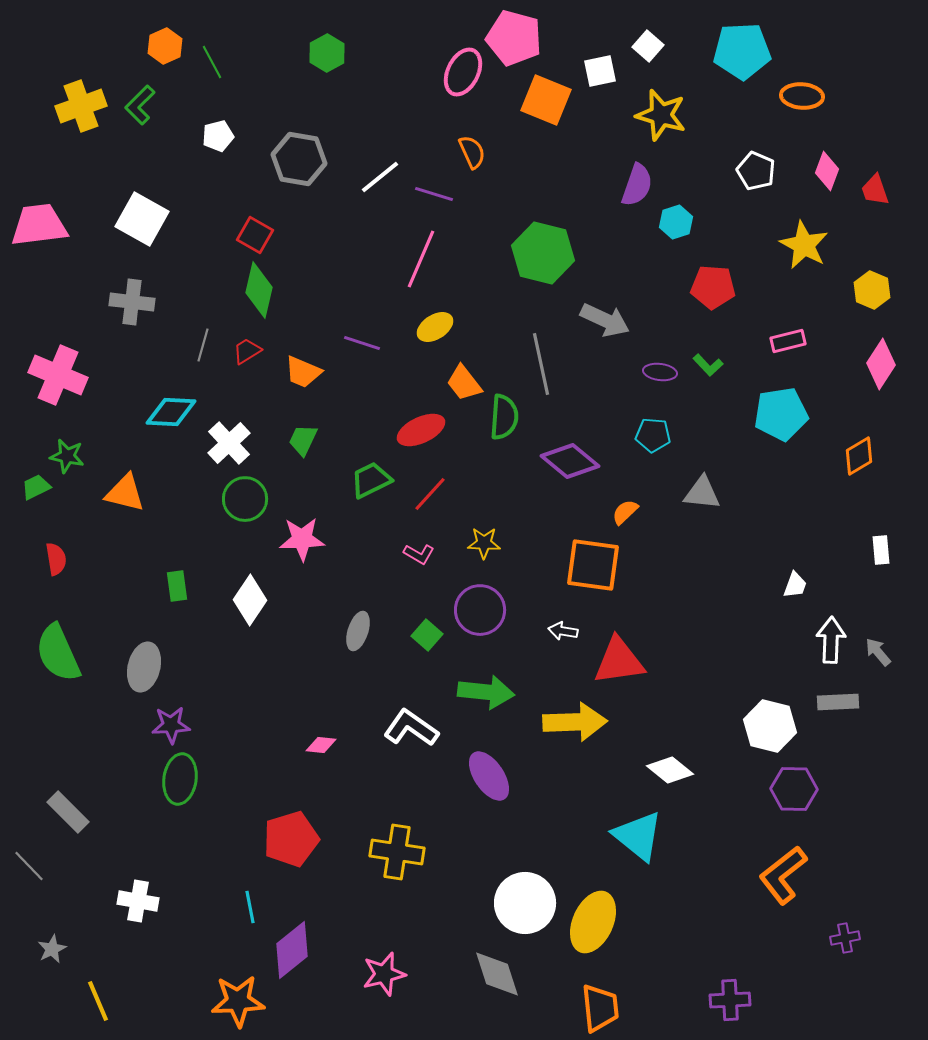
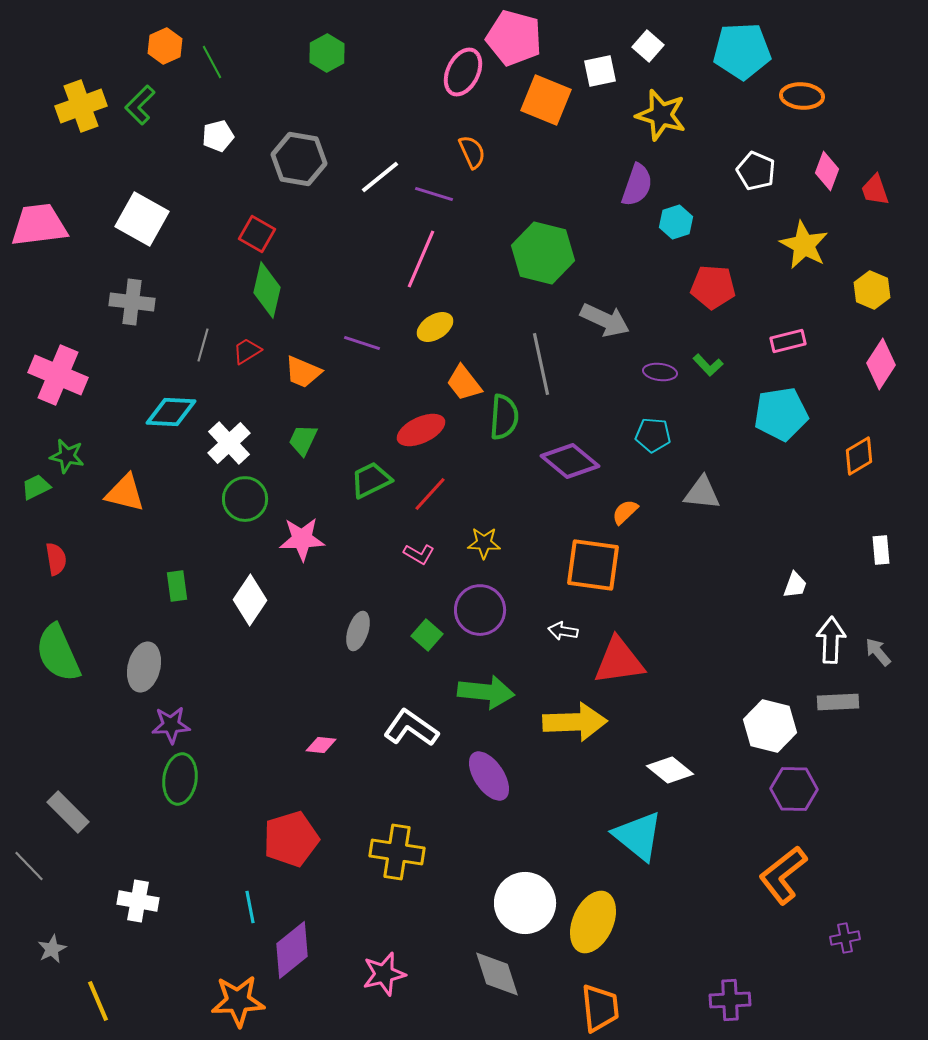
red square at (255, 235): moved 2 px right, 1 px up
green diamond at (259, 290): moved 8 px right
